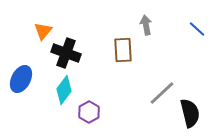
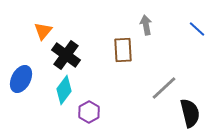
black cross: moved 2 px down; rotated 16 degrees clockwise
gray line: moved 2 px right, 5 px up
